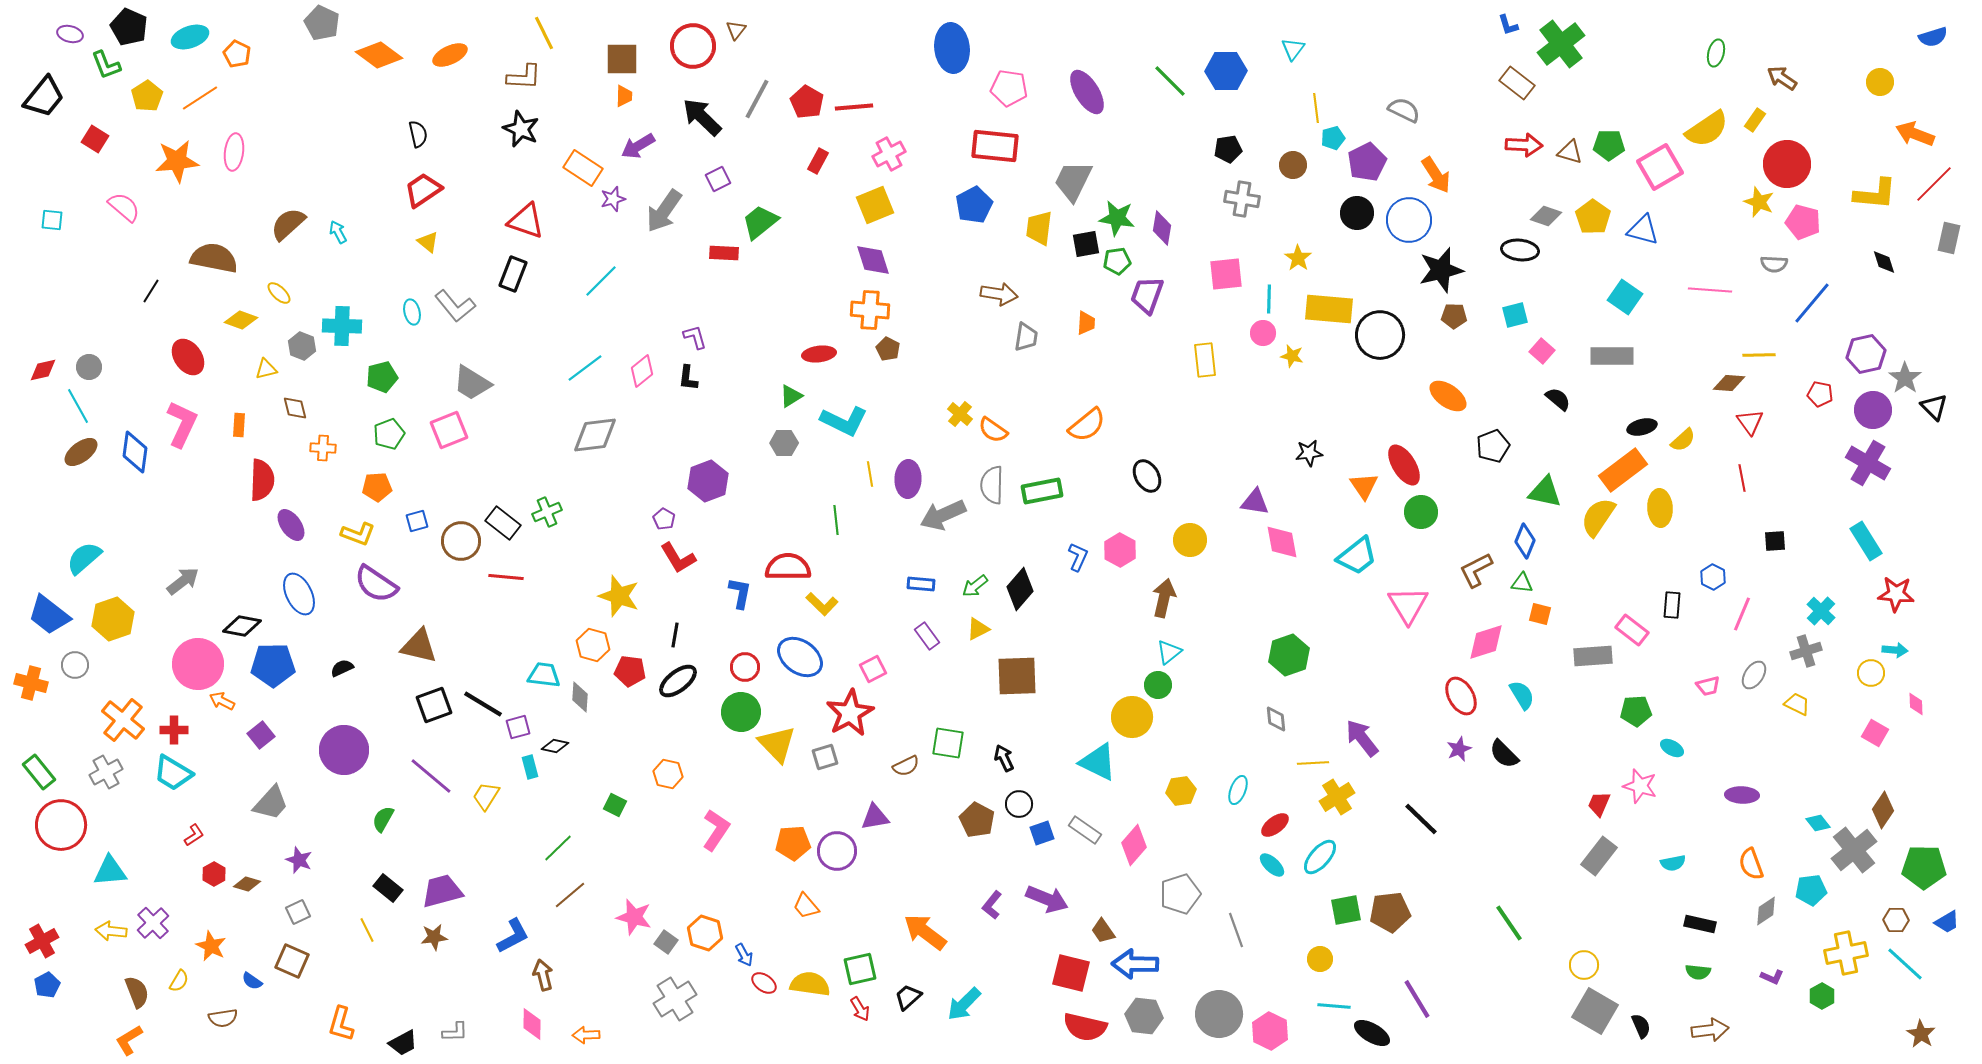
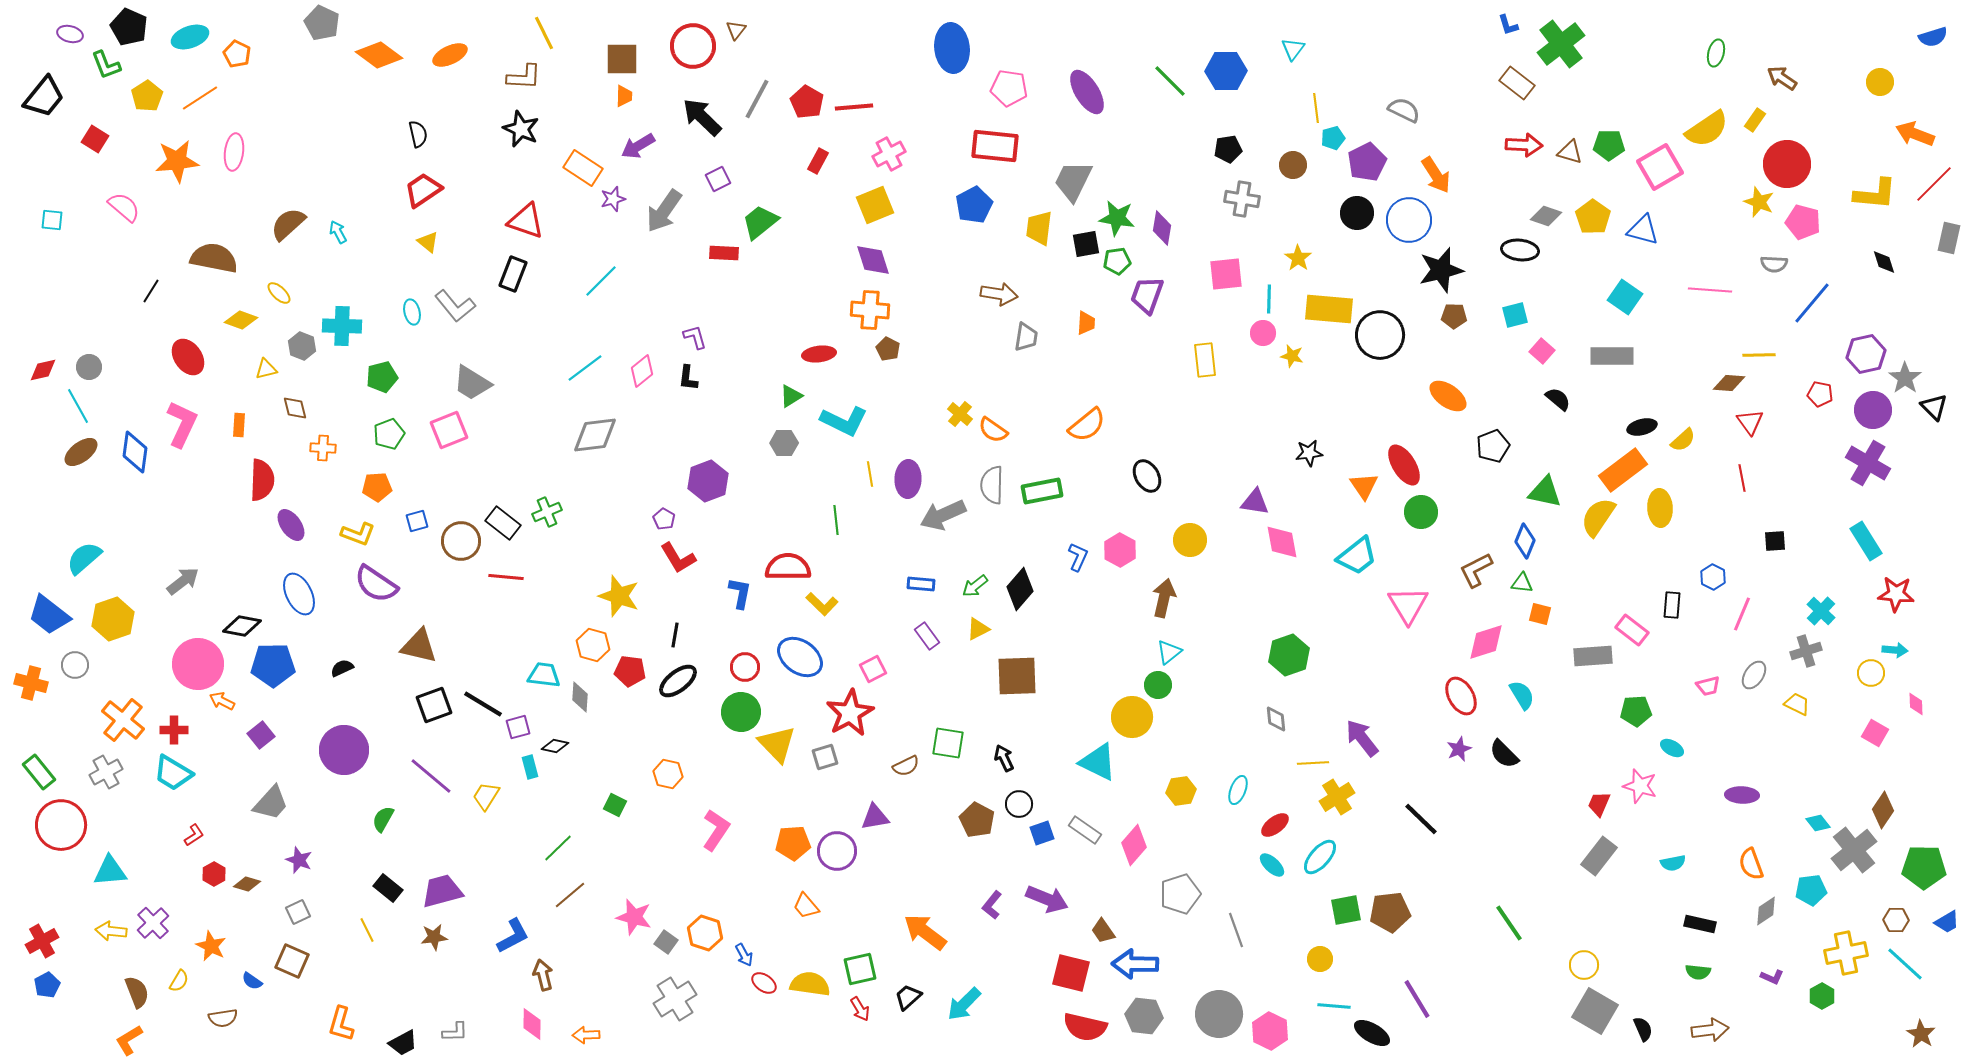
black semicircle at (1641, 1026): moved 2 px right, 3 px down
